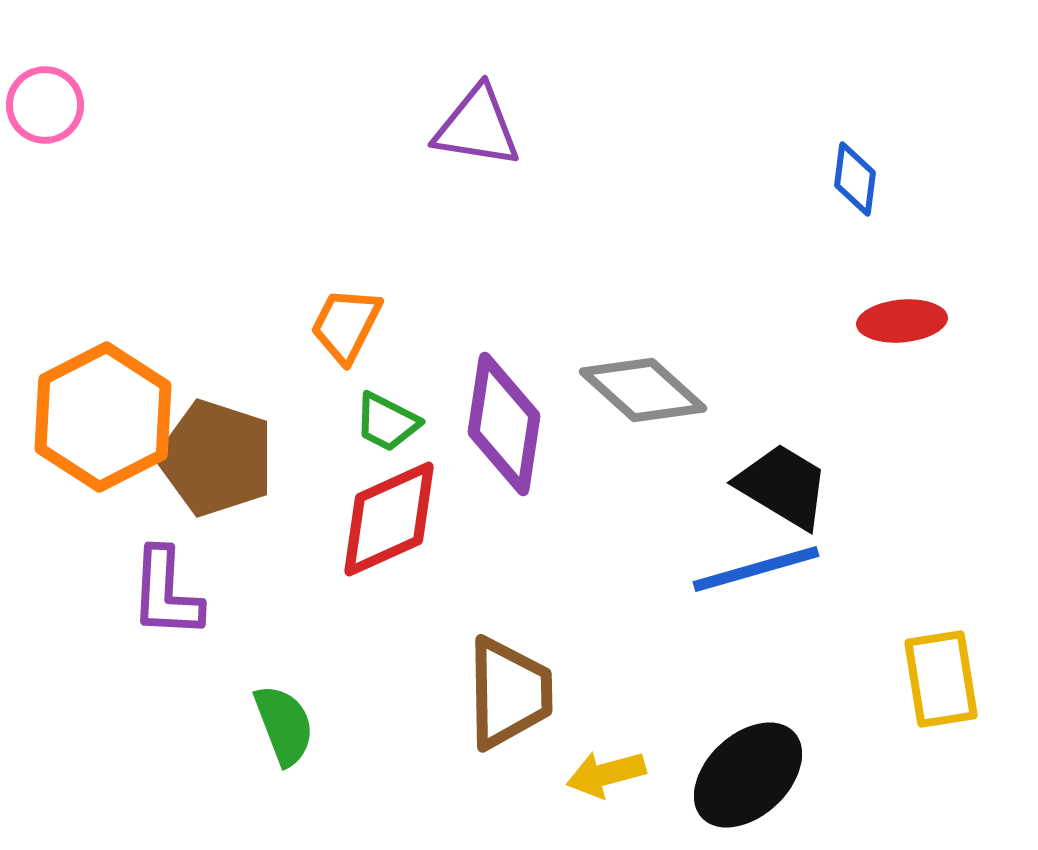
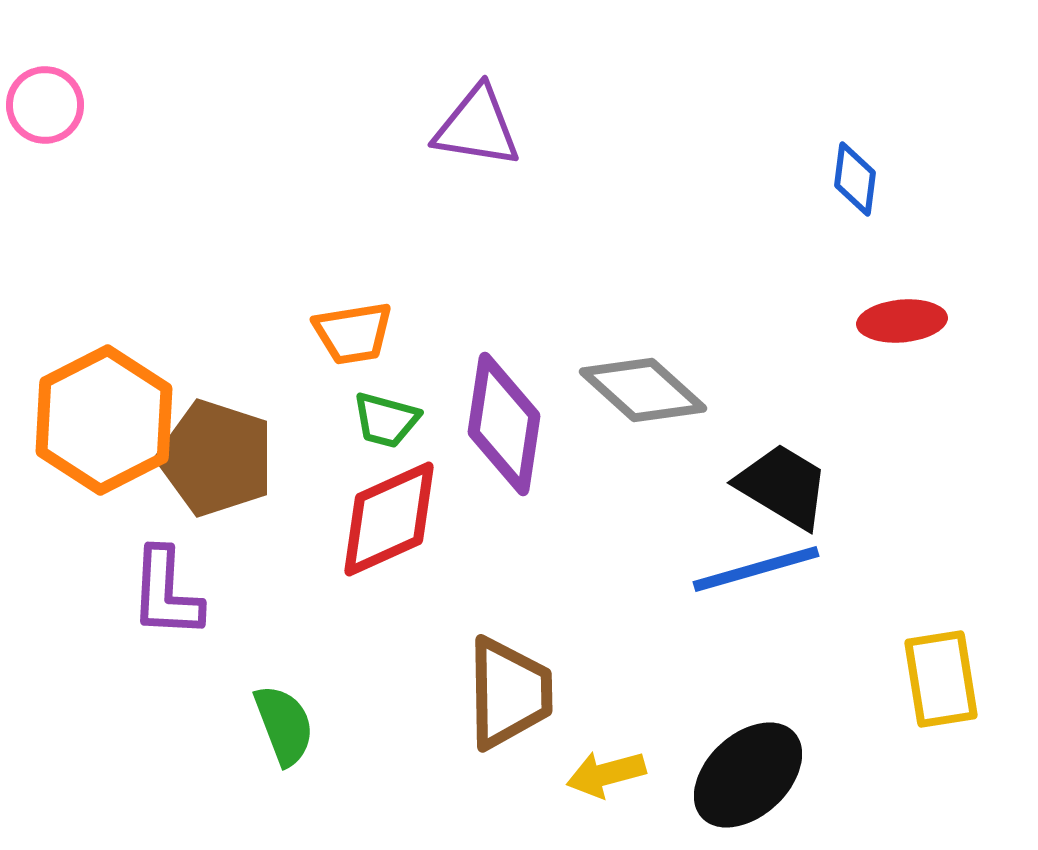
orange trapezoid: moved 7 px right, 8 px down; rotated 126 degrees counterclockwise
orange hexagon: moved 1 px right, 3 px down
green trapezoid: moved 1 px left, 2 px up; rotated 12 degrees counterclockwise
